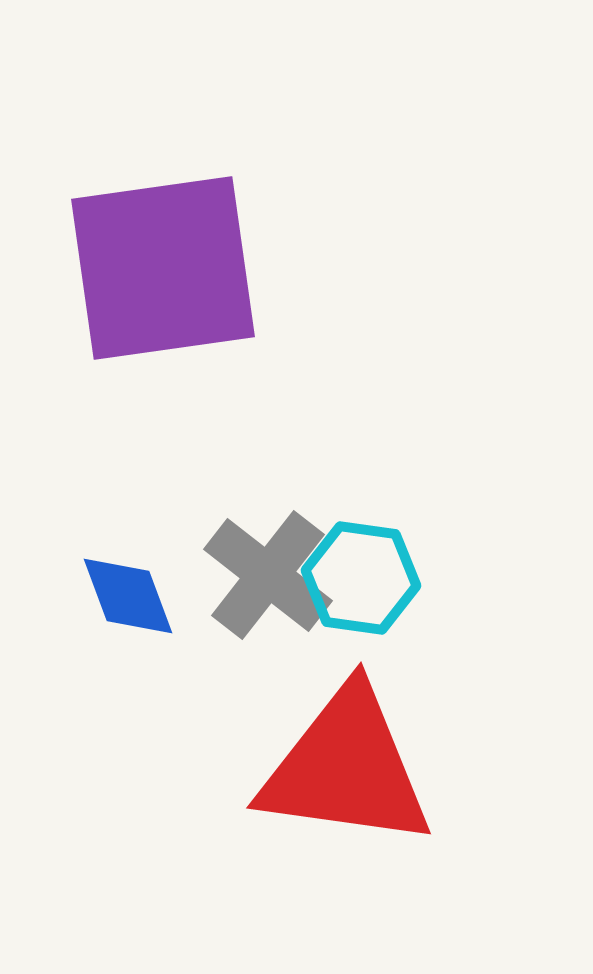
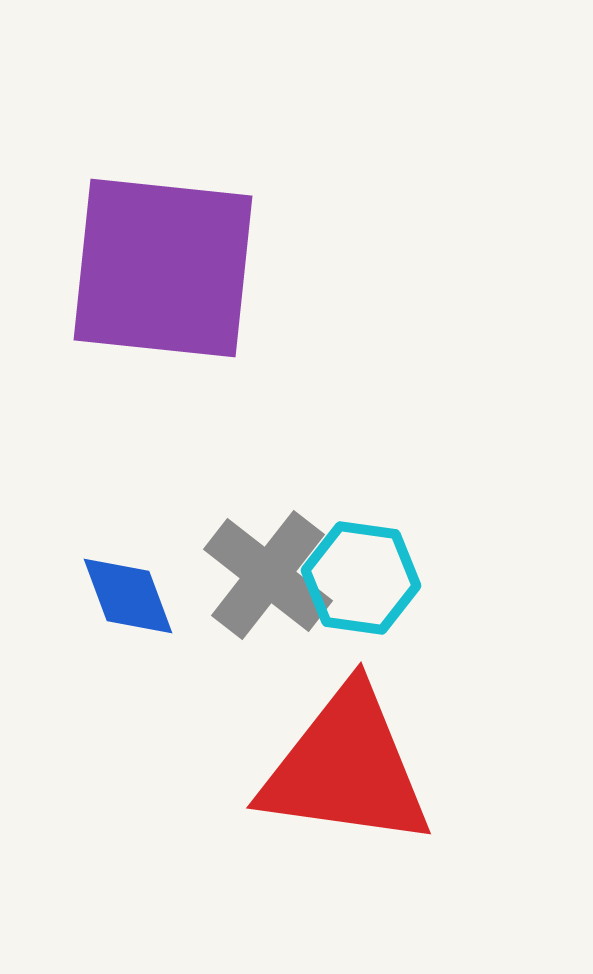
purple square: rotated 14 degrees clockwise
